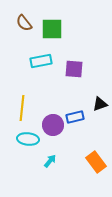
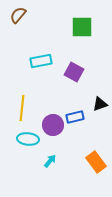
brown semicircle: moved 6 px left, 8 px up; rotated 78 degrees clockwise
green square: moved 30 px right, 2 px up
purple square: moved 3 px down; rotated 24 degrees clockwise
